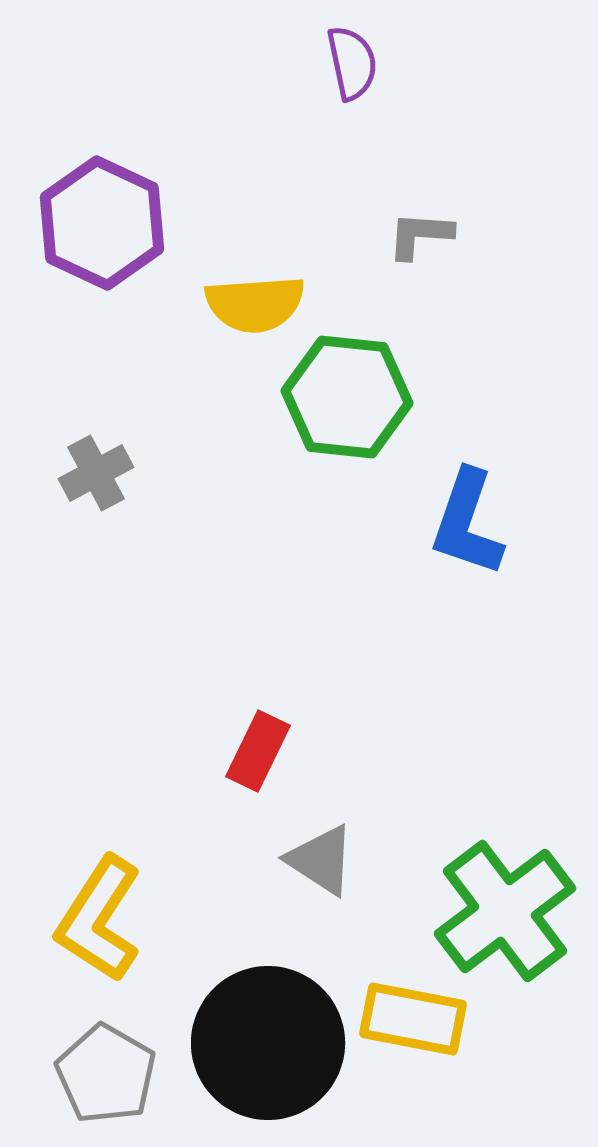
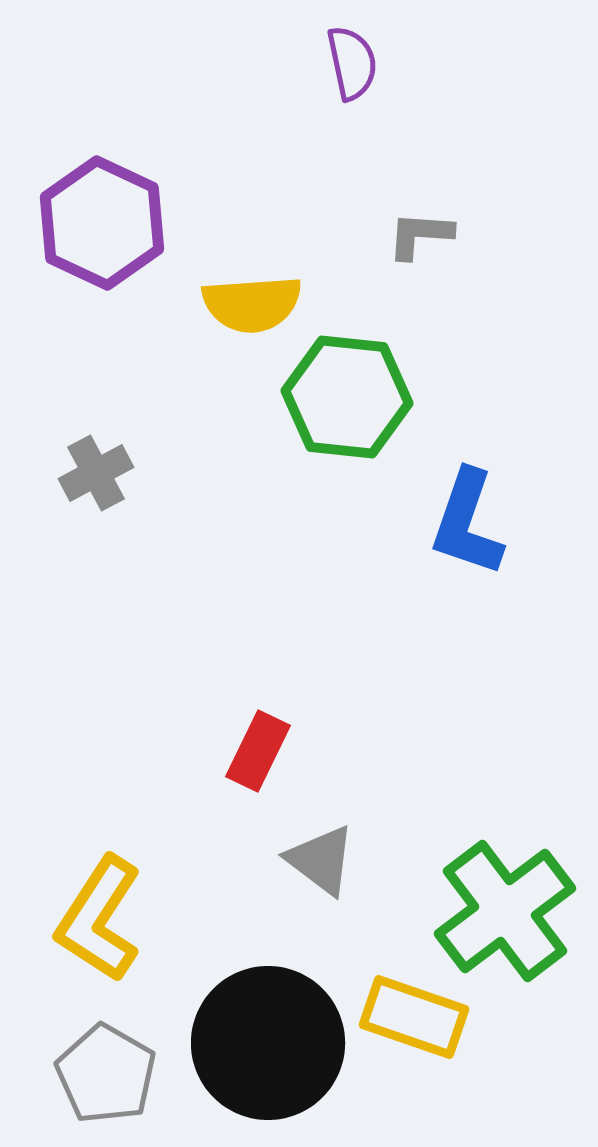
yellow semicircle: moved 3 px left
gray triangle: rotated 4 degrees clockwise
yellow rectangle: moved 1 px right, 2 px up; rotated 8 degrees clockwise
